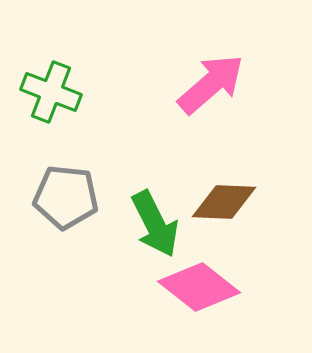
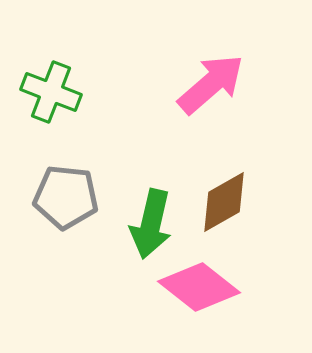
brown diamond: rotated 32 degrees counterclockwise
green arrow: moved 4 px left; rotated 40 degrees clockwise
